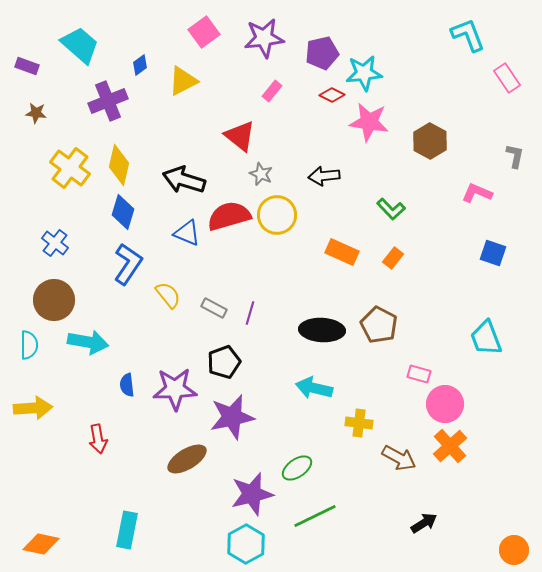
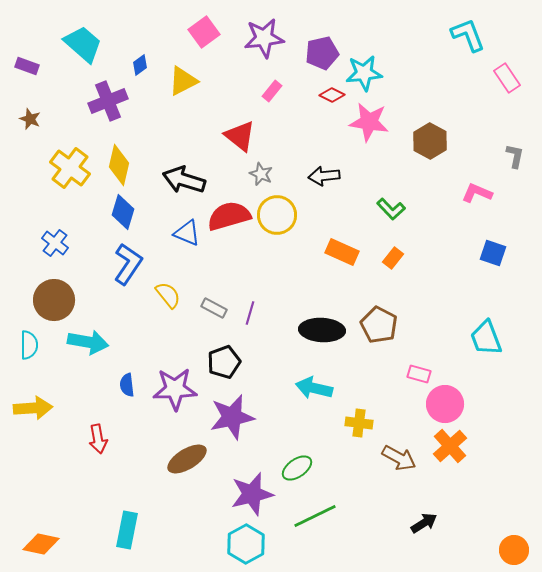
cyan trapezoid at (80, 45): moved 3 px right, 1 px up
brown star at (36, 113): moved 6 px left, 6 px down; rotated 15 degrees clockwise
